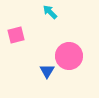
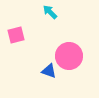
blue triangle: moved 2 px right; rotated 42 degrees counterclockwise
